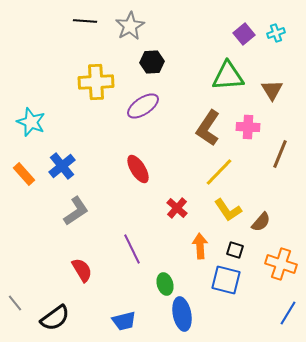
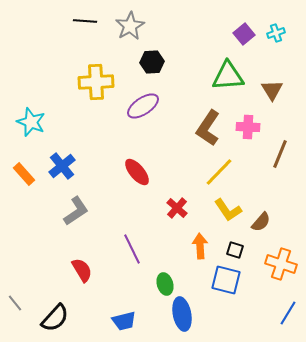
red ellipse: moved 1 px left, 3 px down; rotated 8 degrees counterclockwise
black semicircle: rotated 12 degrees counterclockwise
